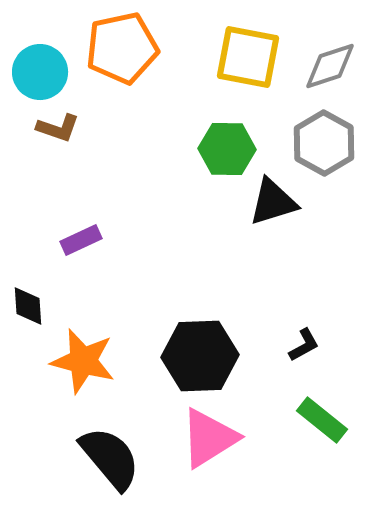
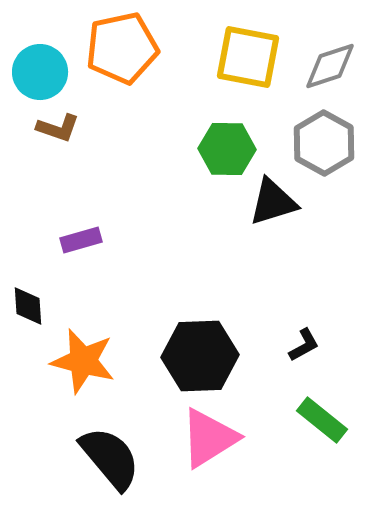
purple rectangle: rotated 9 degrees clockwise
